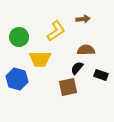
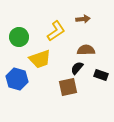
yellow trapezoid: rotated 20 degrees counterclockwise
